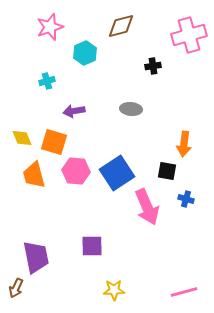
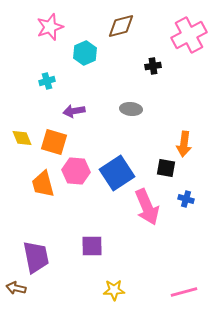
pink cross: rotated 12 degrees counterclockwise
black square: moved 1 px left, 3 px up
orange trapezoid: moved 9 px right, 9 px down
brown arrow: rotated 78 degrees clockwise
